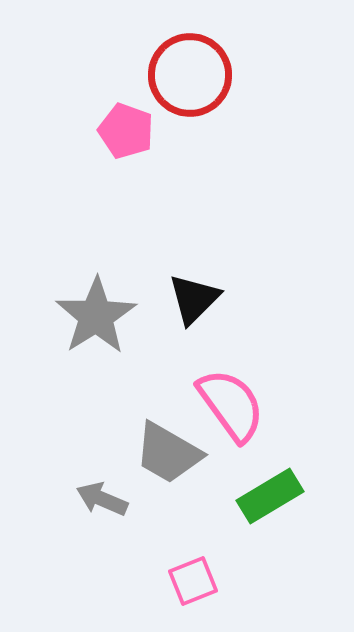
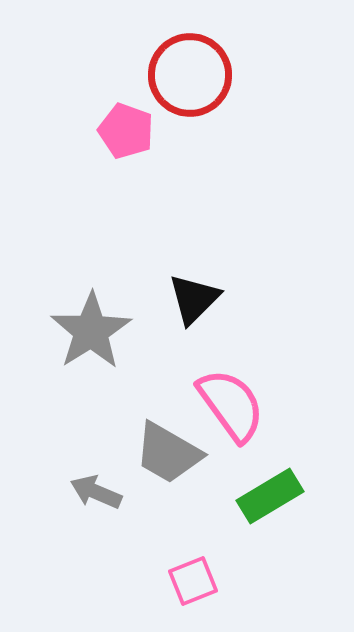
gray star: moved 5 px left, 15 px down
gray arrow: moved 6 px left, 7 px up
